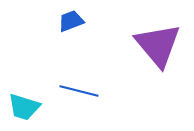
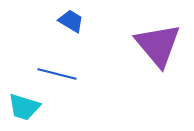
blue trapezoid: rotated 52 degrees clockwise
blue line: moved 22 px left, 17 px up
